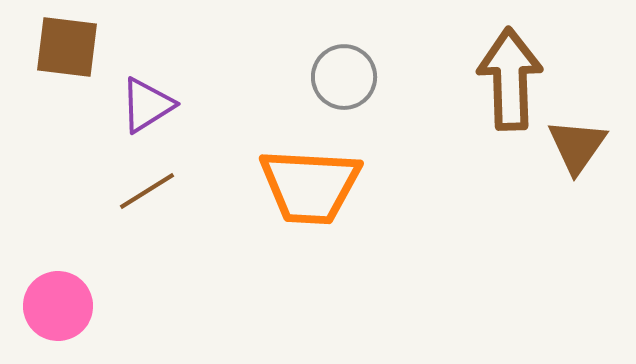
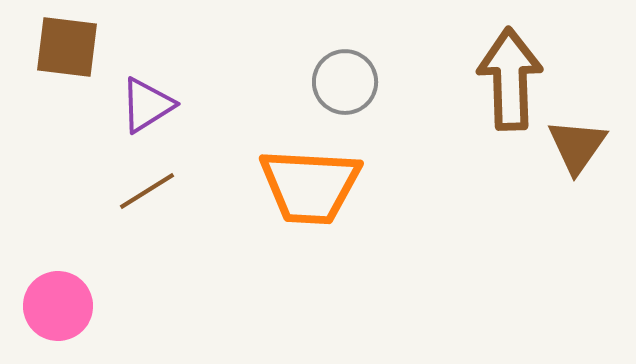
gray circle: moved 1 px right, 5 px down
